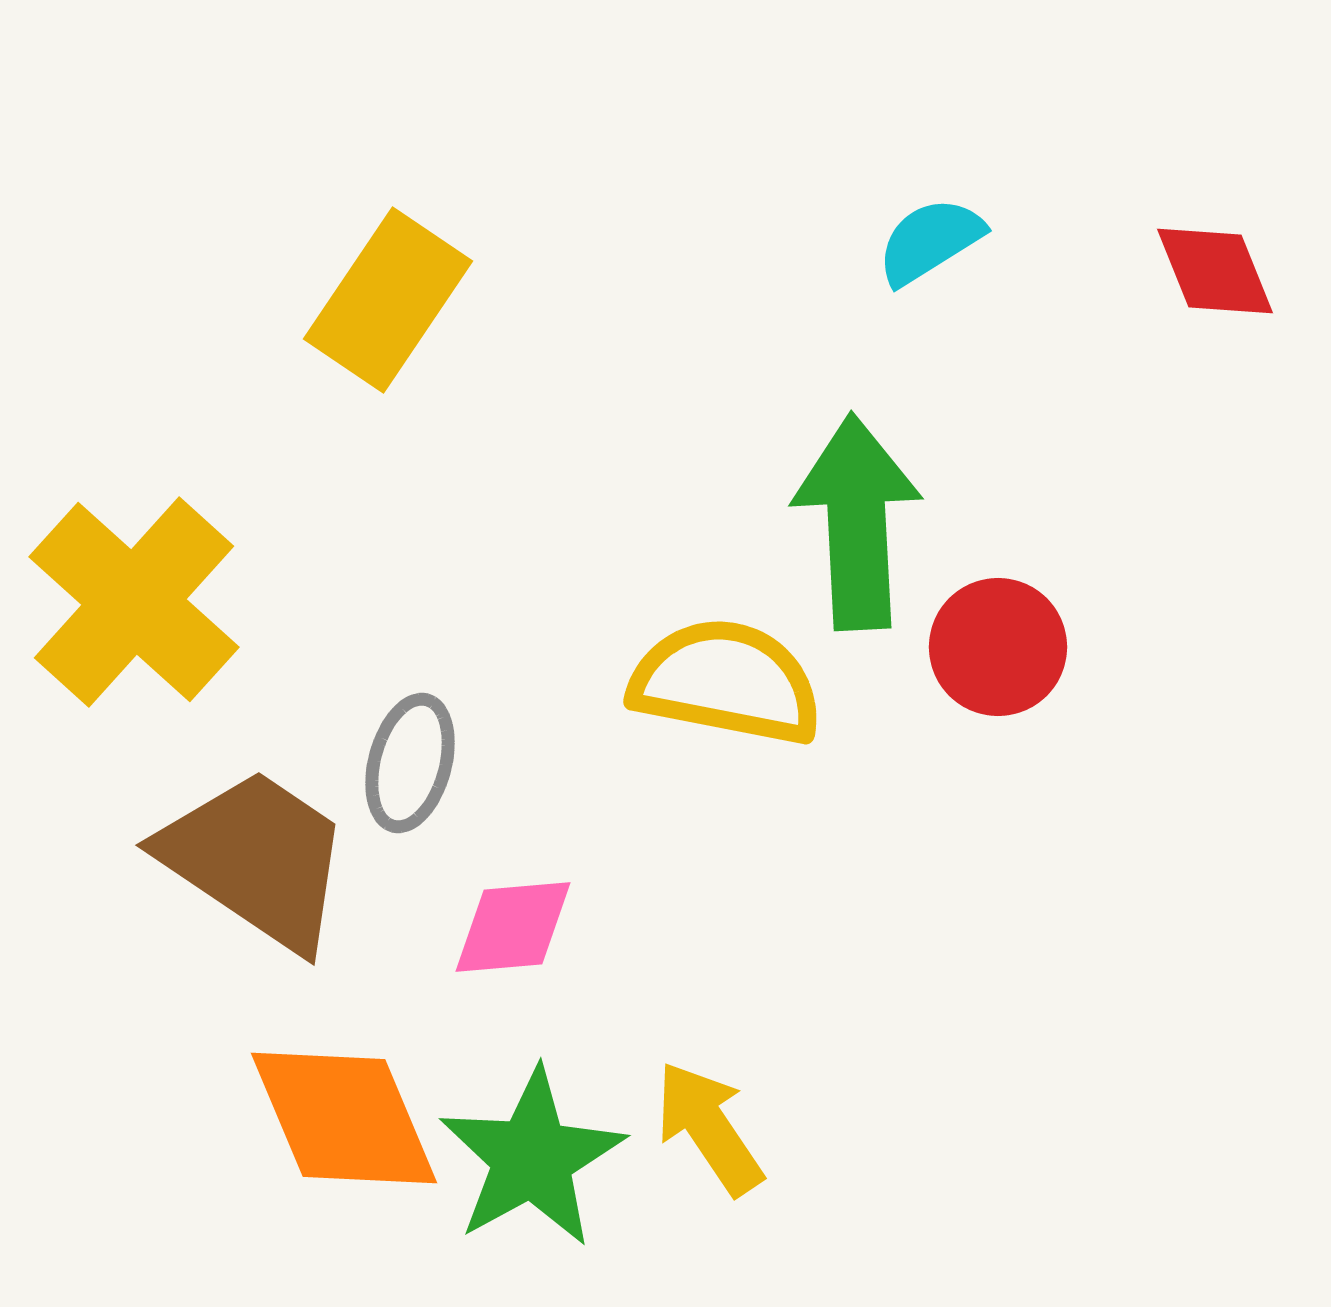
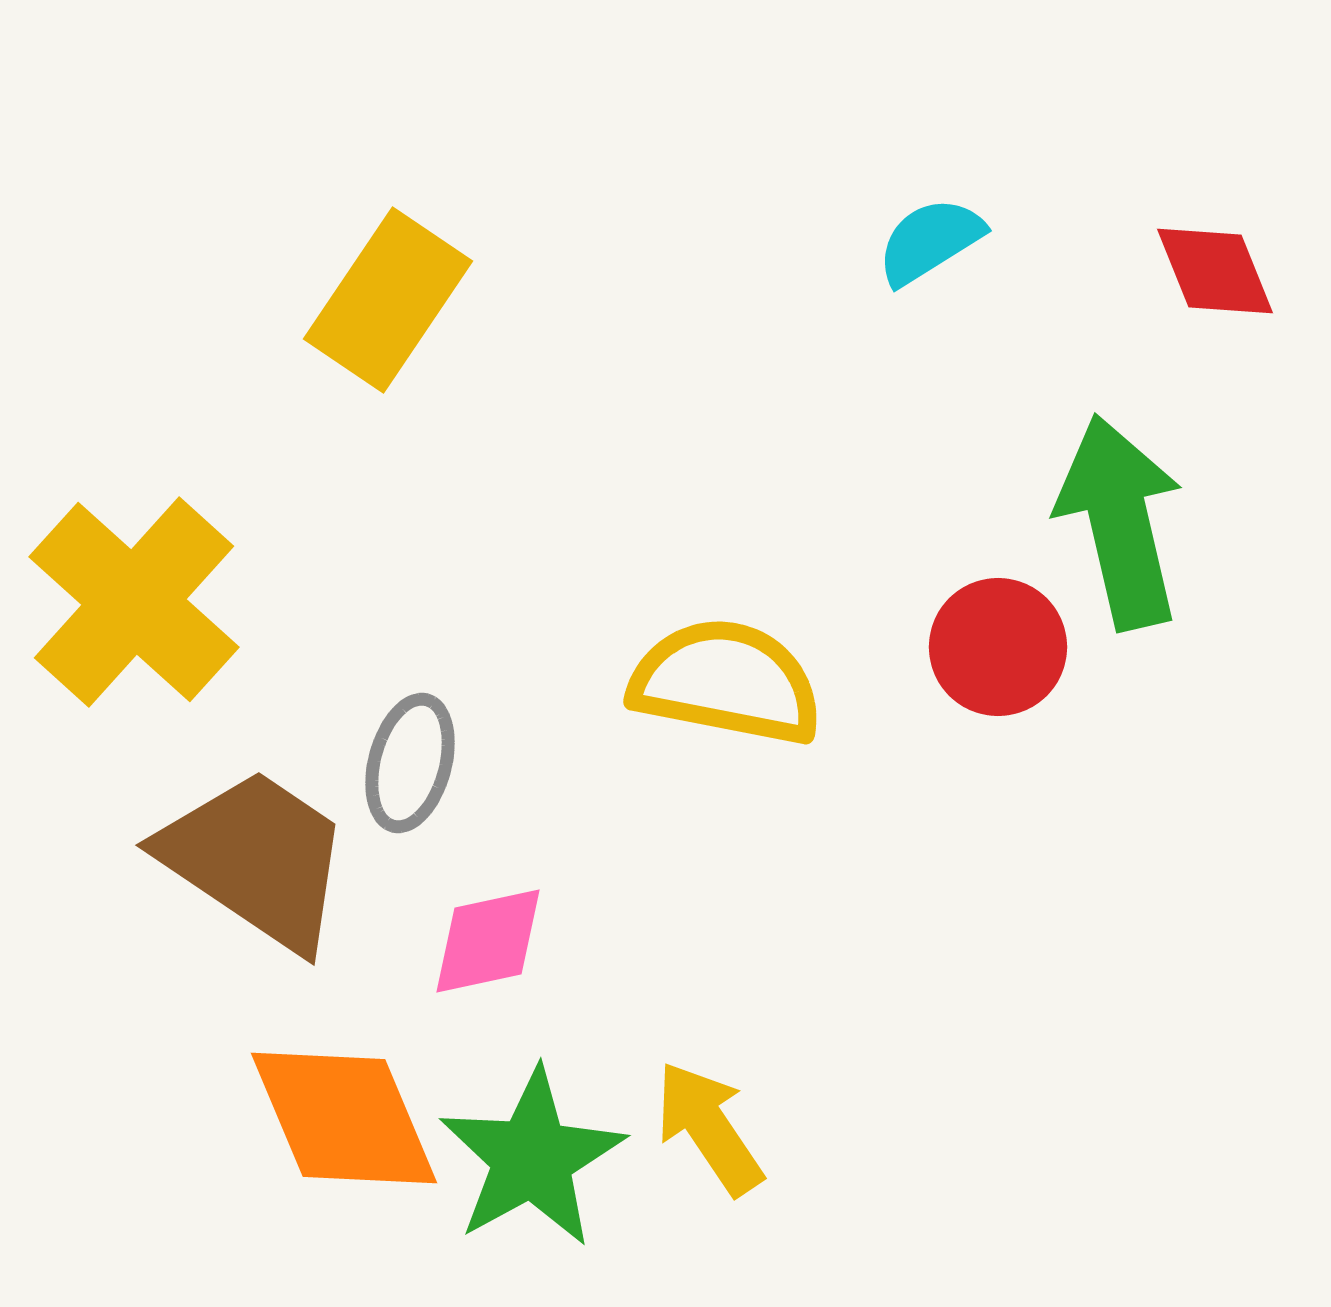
green arrow: moved 263 px right; rotated 10 degrees counterclockwise
pink diamond: moved 25 px left, 14 px down; rotated 7 degrees counterclockwise
